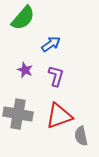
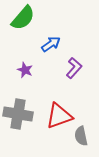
purple L-shape: moved 18 px right, 8 px up; rotated 25 degrees clockwise
